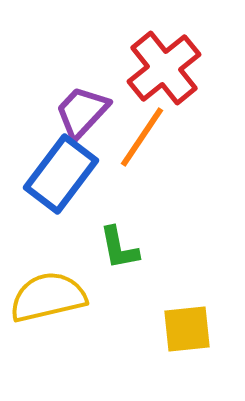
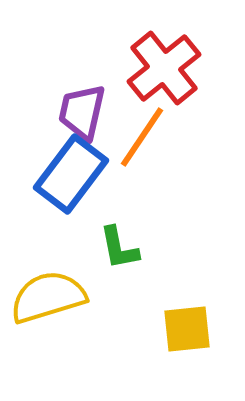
purple trapezoid: rotated 30 degrees counterclockwise
blue rectangle: moved 10 px right
yellow semicircle: rotated 4 degrees counterclockwise
